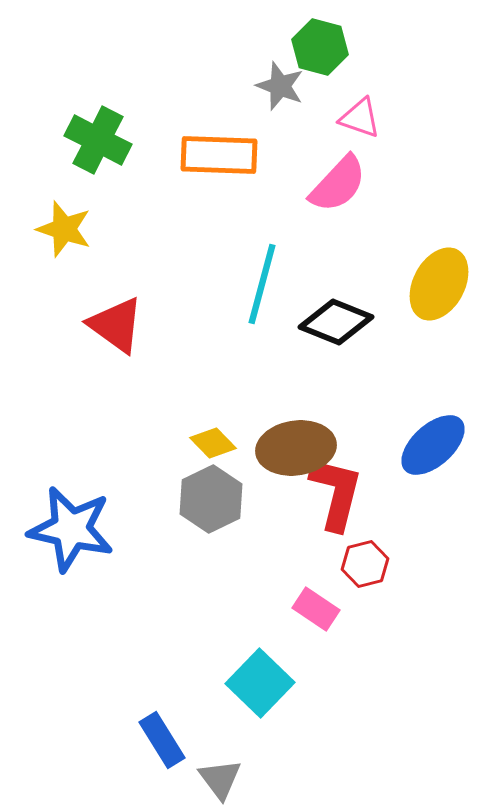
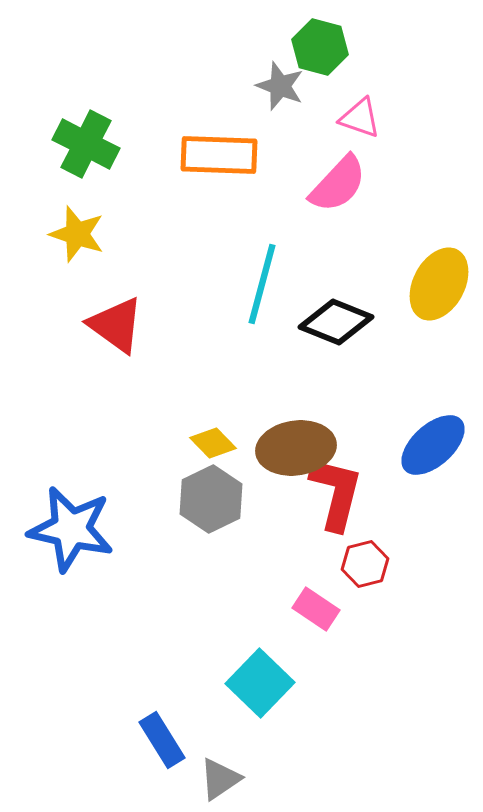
green cross: moved 12 px left, 4 px down
yellow star: moved 13 px right, 5 px down
gray triangle: rotated 33 degrees clockwise
